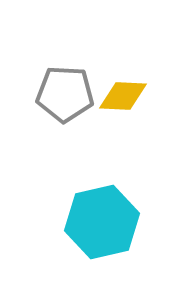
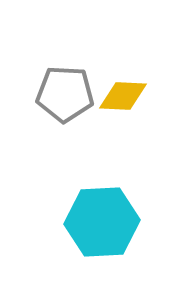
cyan hexagon: rotated 10 degrees clockwise
